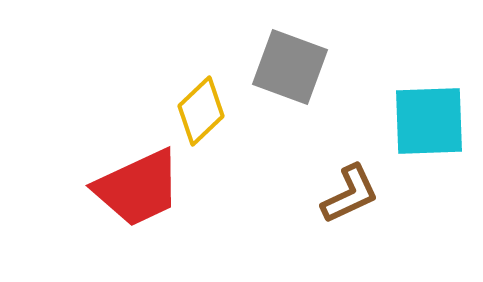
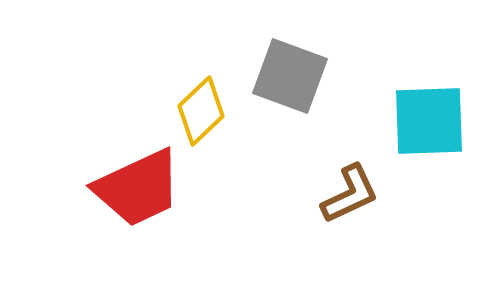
gray square: moved 9 px down
